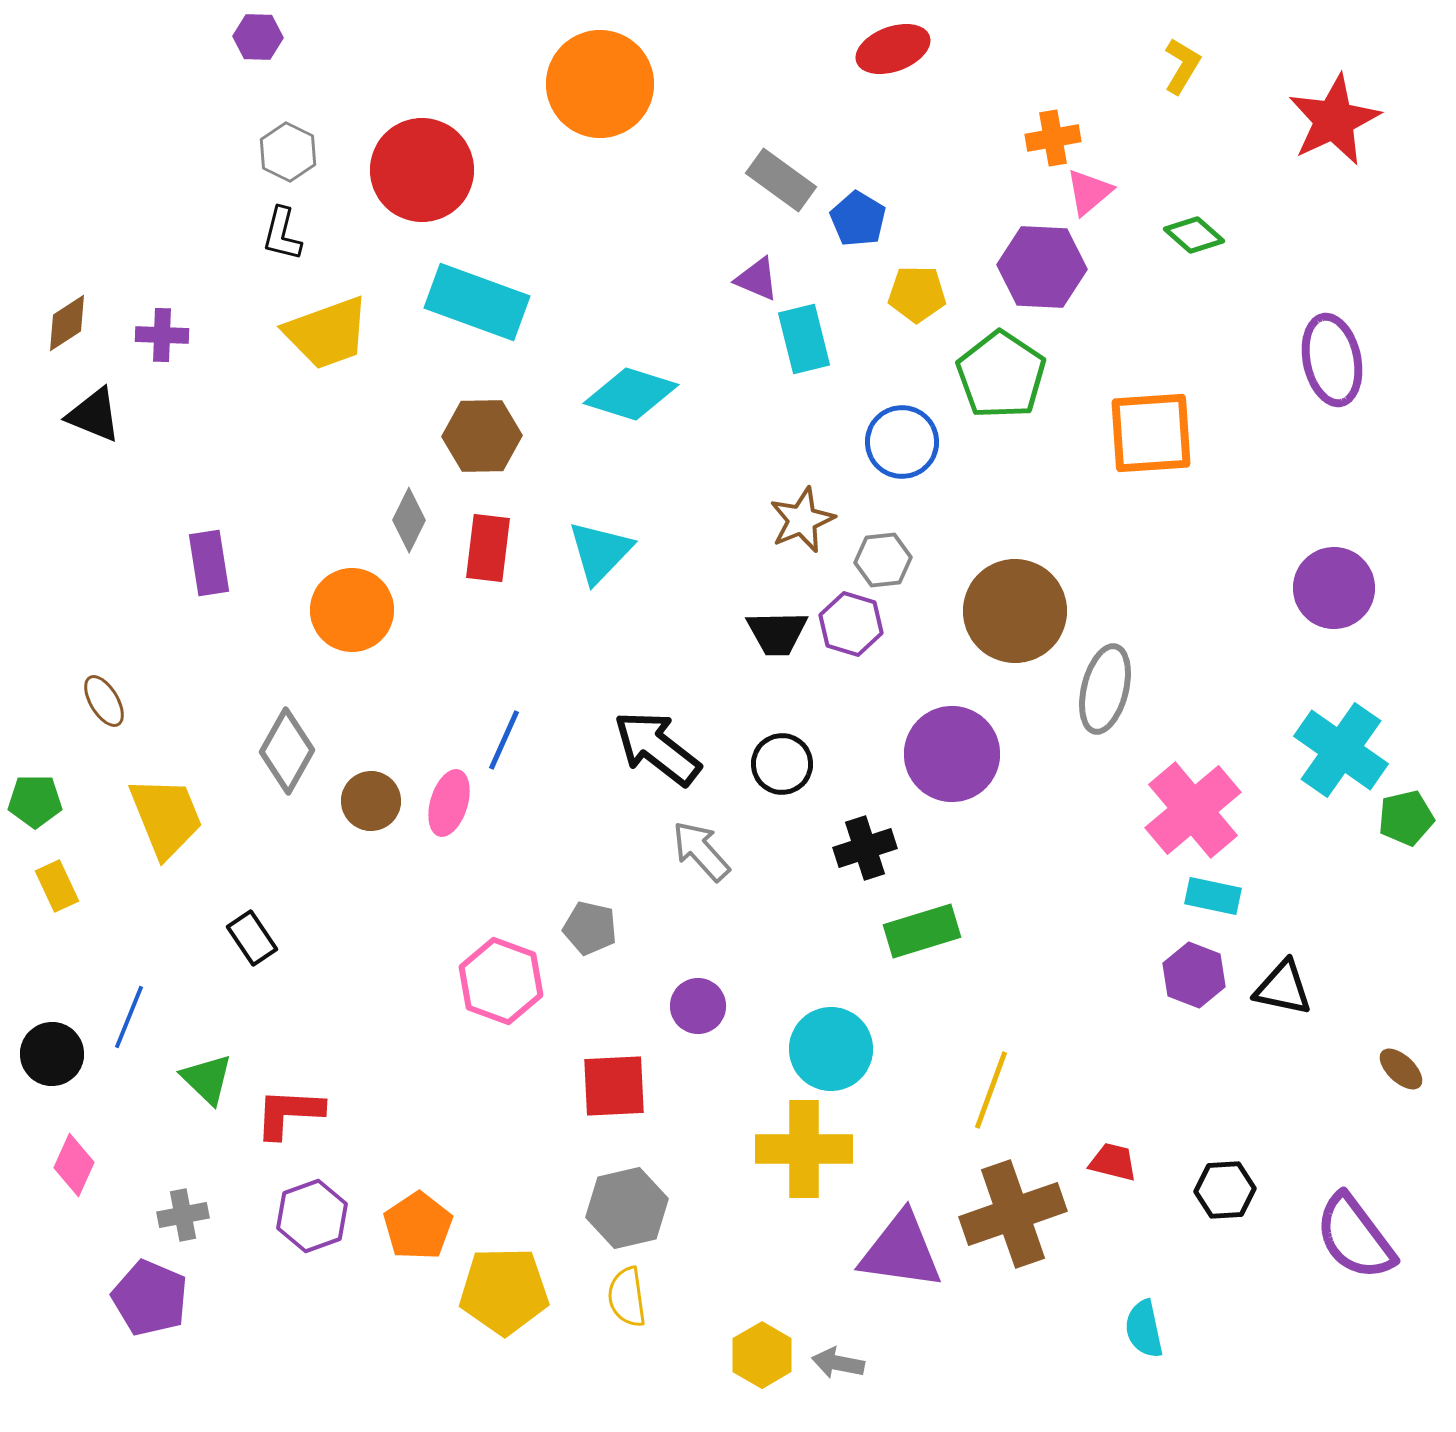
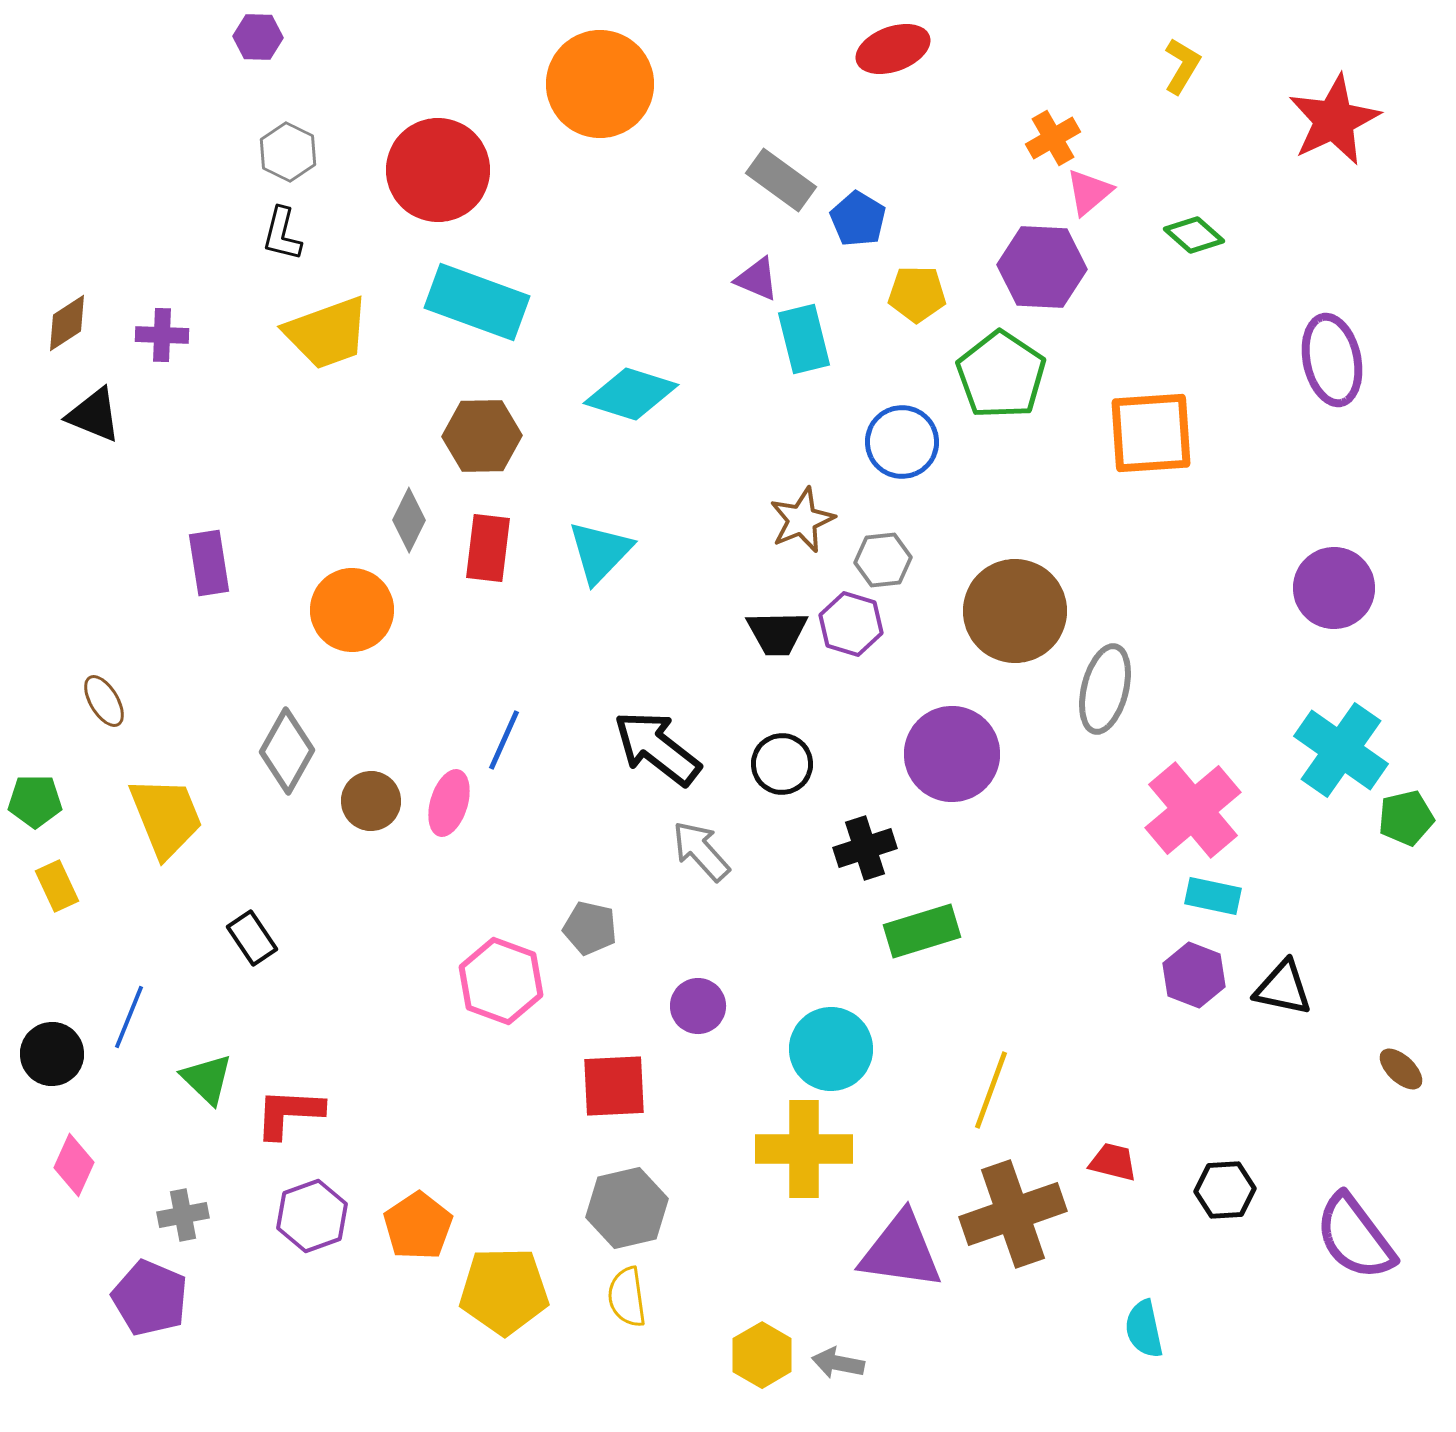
orange cross at (1053, 138): rotated 20 degrees counterclockwise
red circle at (422, 170): moved 16 px right
